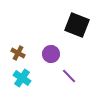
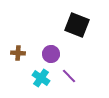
brown cross: rotated 24 degrees counterclockwise
cyan cross: moved 19 px right
